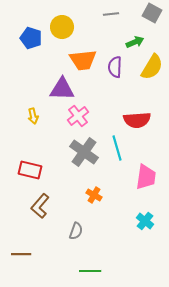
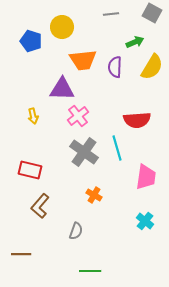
blue pentagon: moved 3 px down
